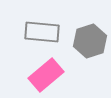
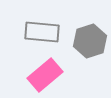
pink rectangle: moved 1 px left
